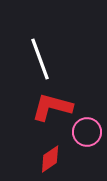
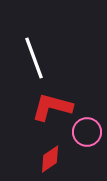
white line: moved 6 px left, 1 px up
